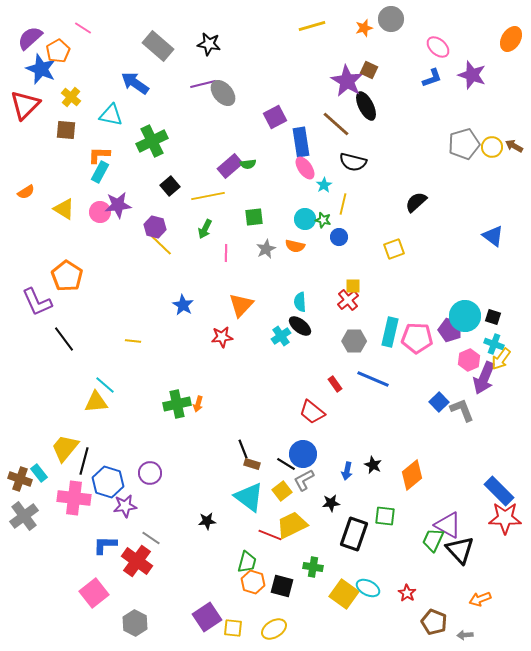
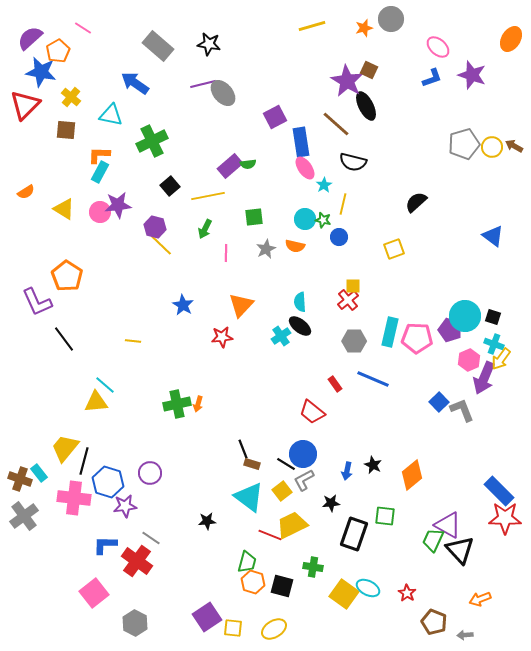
blue star at (41, 69): moved 3 px down; rotated 12 degrees counterclockwise
